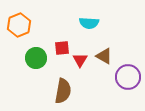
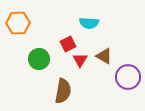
orange hexagon: moved 1 px left, 2 px up; rotated 20 degrees clockwise
red square: moved 6 px right, 4 px up; rotated 21 degrees counterclockwise
green circle: moved 3 px right, 1 px down
